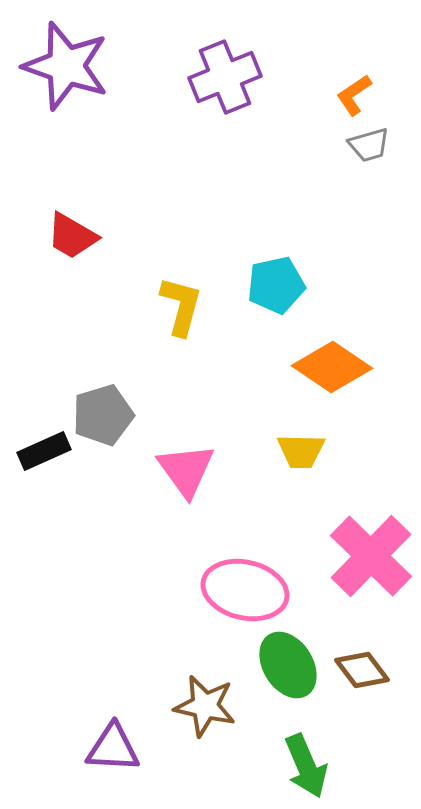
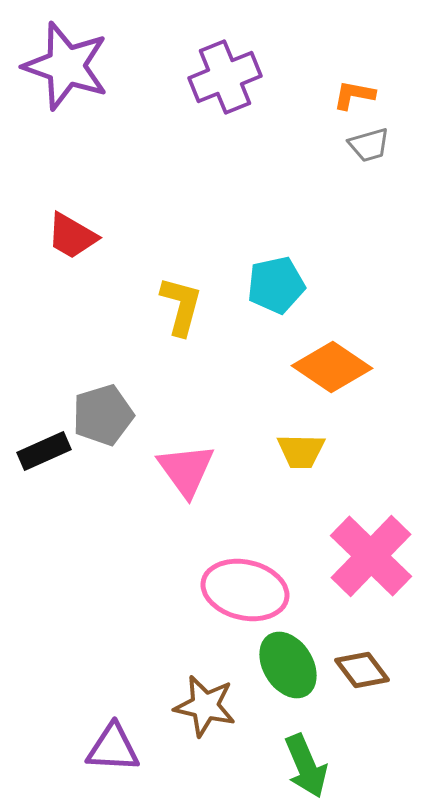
orange L-shape: rotated 45 degrees clockwise
